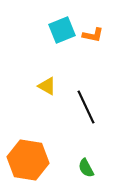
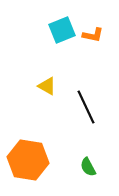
green semicircle: moved 2 px right, 1 px up
